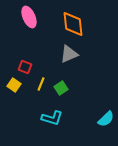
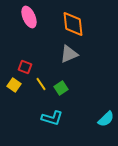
yellow line: rotated 56 degrees counterclockwise
